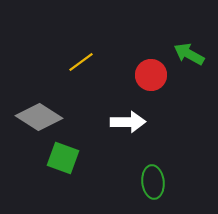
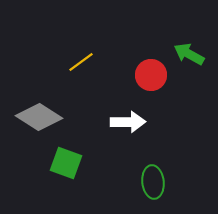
green square: moved 3 px right, 5 px down
